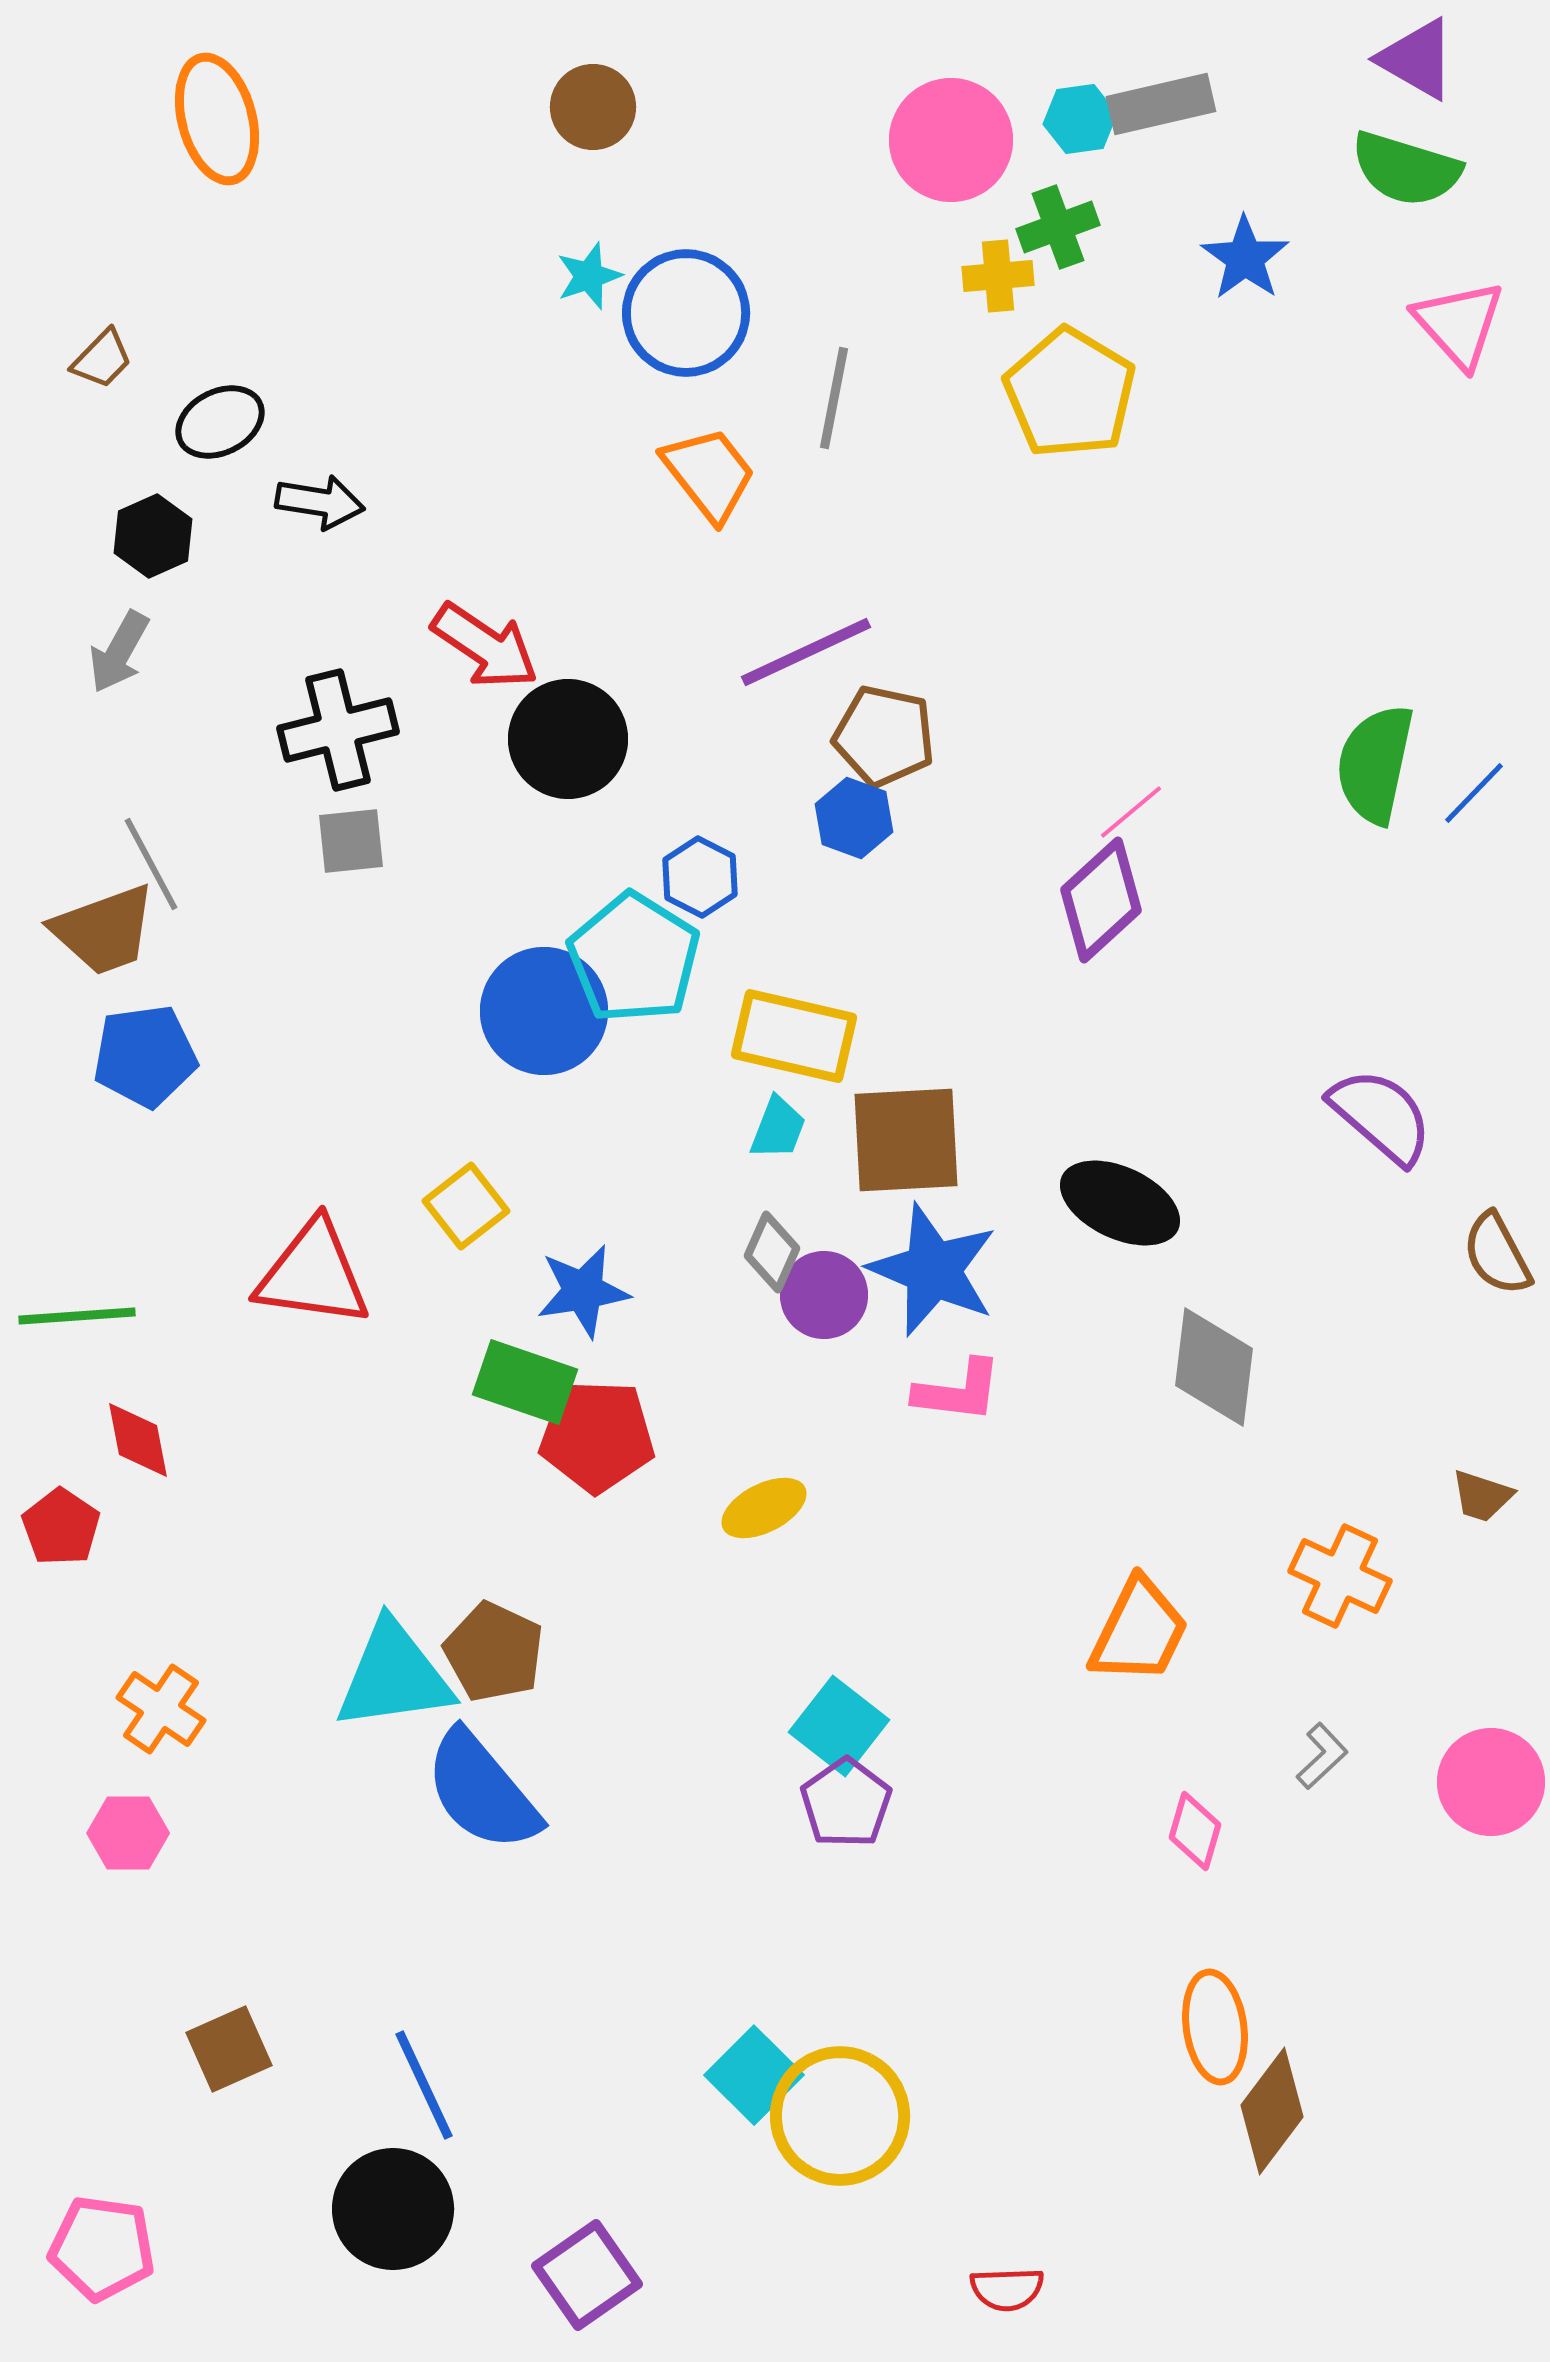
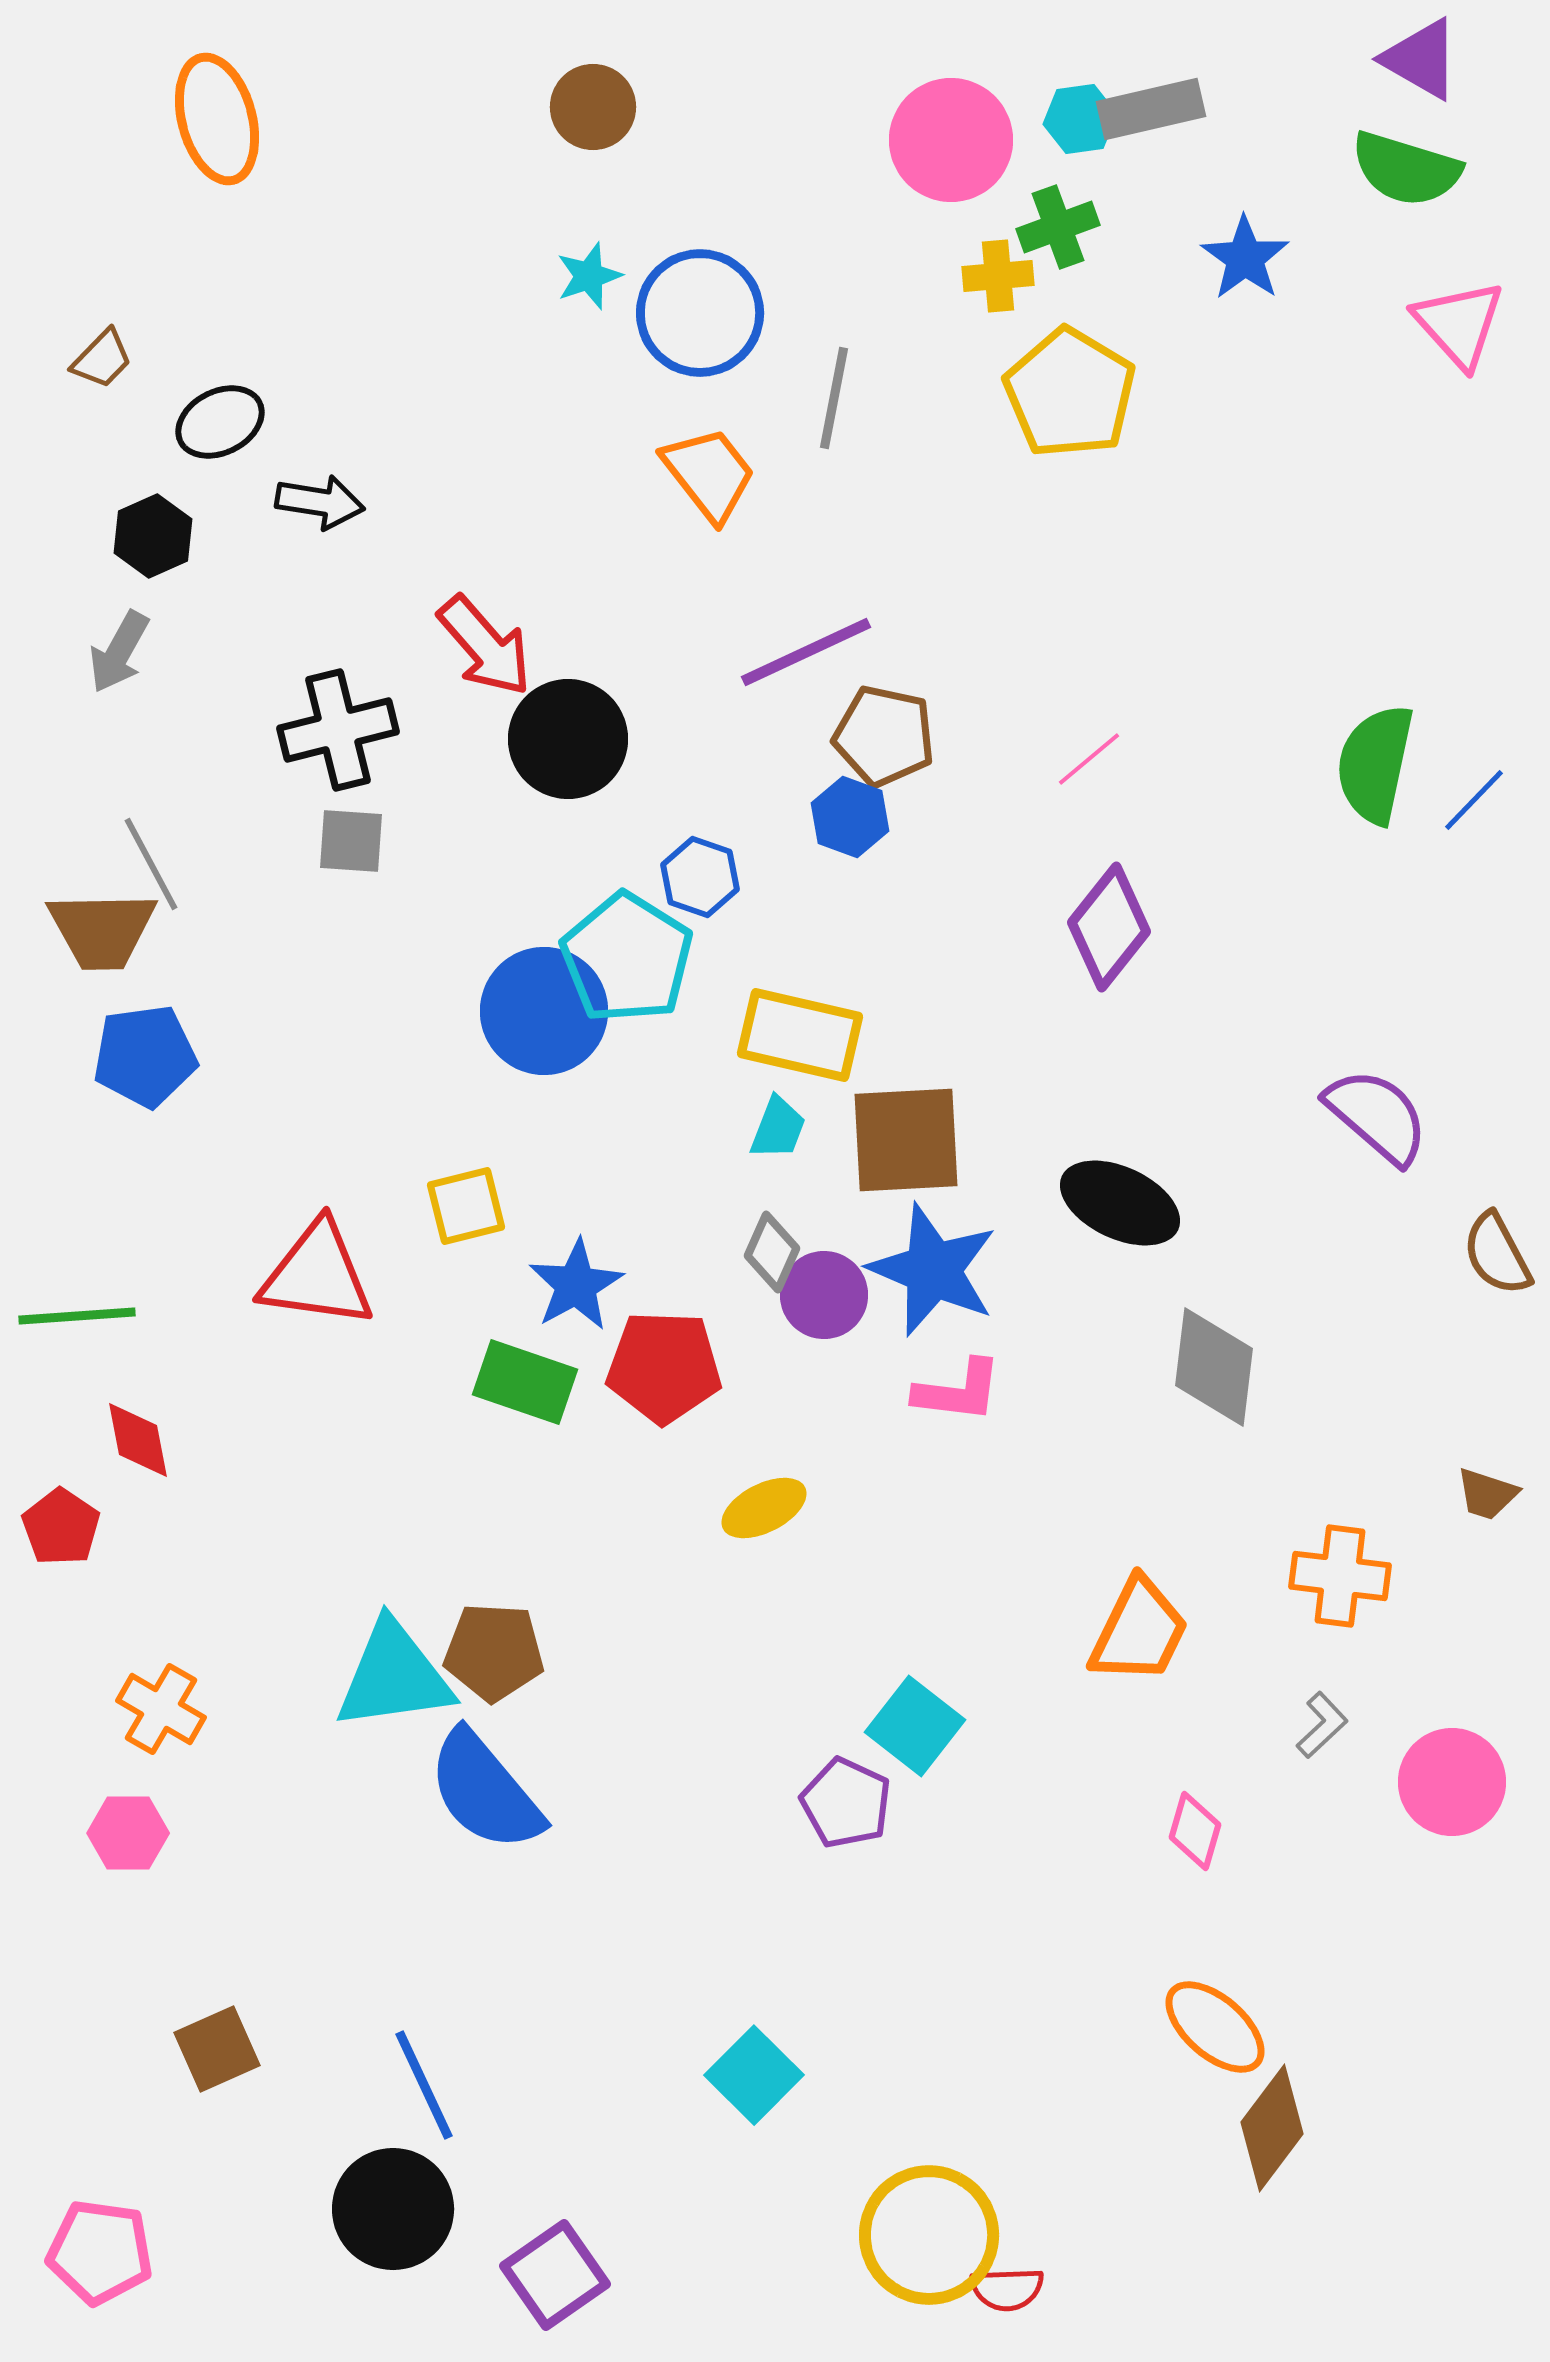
purple triangle at (1417, 59): moved 4 px right
gray rectangle at (1161, 104): moved 10 px left, 5 px down
blue circle at (686, 313): moved 14 px right
red arrow at (485, 646): rotated 15 degrees clockwise
blue line at (1474, 793): moved 7 px down
pink line at (1131, 812): moved 42 px left, 53 px up
blue hexagon at (854, 818): moved 4 px left, 1 px up
gray square at (351, 841): rotated 10 degrees clockwise
blue hexagon at (700, 877): rotated 8 degrees counterclockwise
purple diamond at (1101, 900): moved 8 px right, 27 px down; rotated 9 degrees counterclockwise
brown trapezoid at (104, 930): moved 2 px left; rotated 19 degrees clockwise
cyan pentagon at (634, 958): moved 7 px left
yellow rectangle at (794, 1036): moved 6 px right, 1 px up
purple semicircle at (1381, 1116): moved 4 px left
yellow square at (466, 1206): rotated 24 degrees clockwise
red triangle at (313, 1274): moved 4 px right, 1 px down
blue star at (583, 1291): moved 7 px left, 6 px up; rotated 20 degrees counterclockwise
red pentagon at (597, 1436): moved 67 px right, 69 px up
brown trapezoid at (1482, 1496): moved 5 px right, 2 px up
orange cross at (1340, 1576): rotated 18 degrees counterclockwise
brown pentagon at (494, 1652): rotated 22 degrees counterclockwise
orange cross at (161, 1709): rotated 4 degrees counterclockwise
cyan square at (839, 1726): moved 76 px right
gray L-shape at (1322, 1756): moved 31 px up
pink circle at (1491, 1782): moved 39 px left
blue semicircle at (482, 1791): moved 3 px right
purple pentagon at (846, 1803): rotated 12 degrees counterclockwise
orange ellipse at (1215, 2027): rotated 41 degrees counterclockwise
brown square at (229, 2049): moved 12 px left
brown diamond at (1272, 2111): moved 17 px down
yellow circle at (840, 2116): moved 89 px right, 119 px down
pink pentagon at (102, 2248): moved 2 px left, 4 px down
purple square at (587, 2275): moved 32 px left
